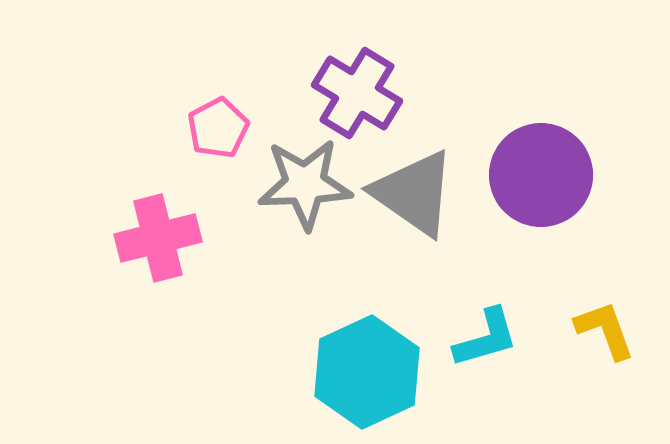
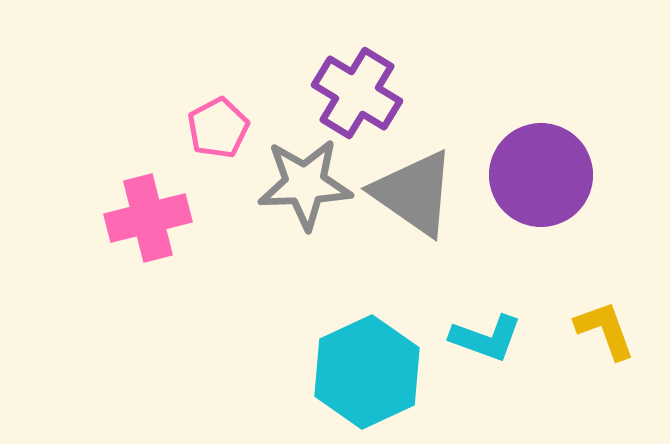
pink cross: moved 10 px left, 20 px up
cyan L-shape: rotated 36 degrees clockwise
